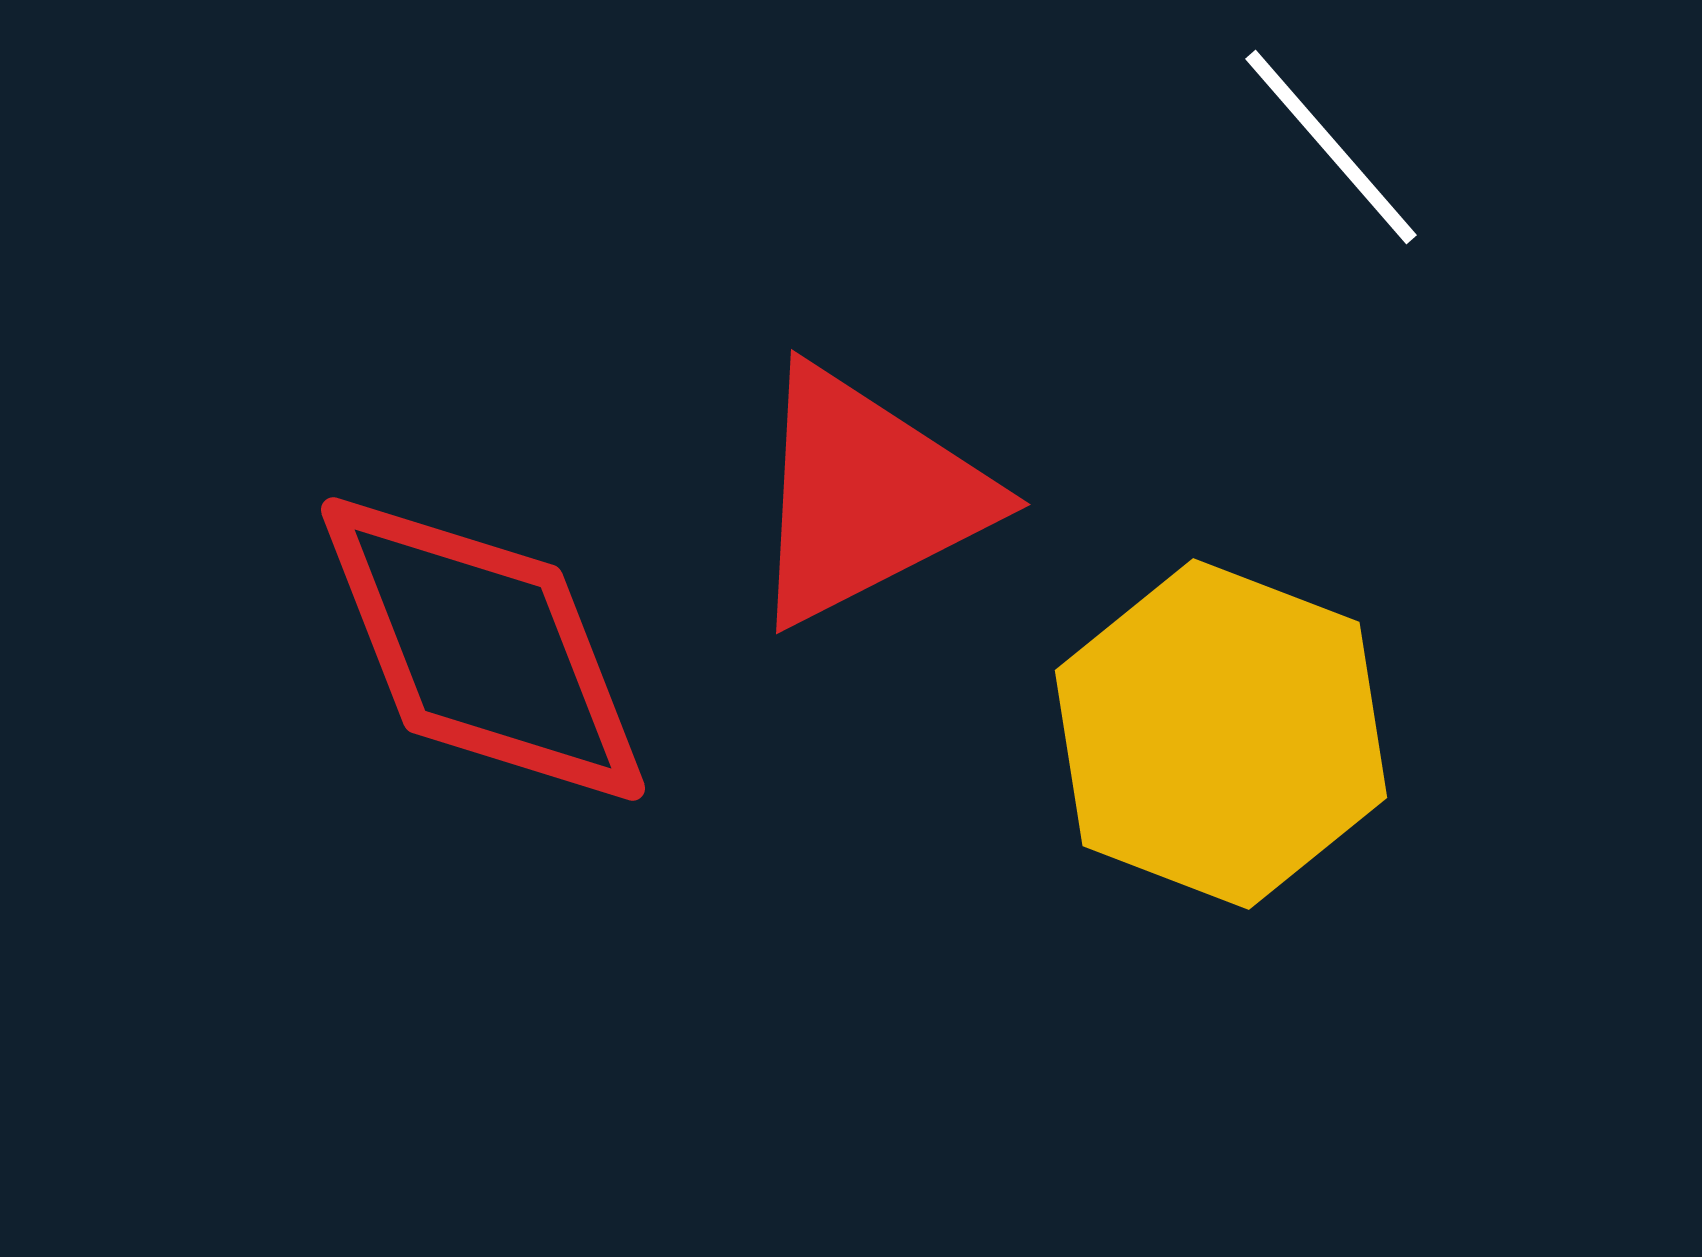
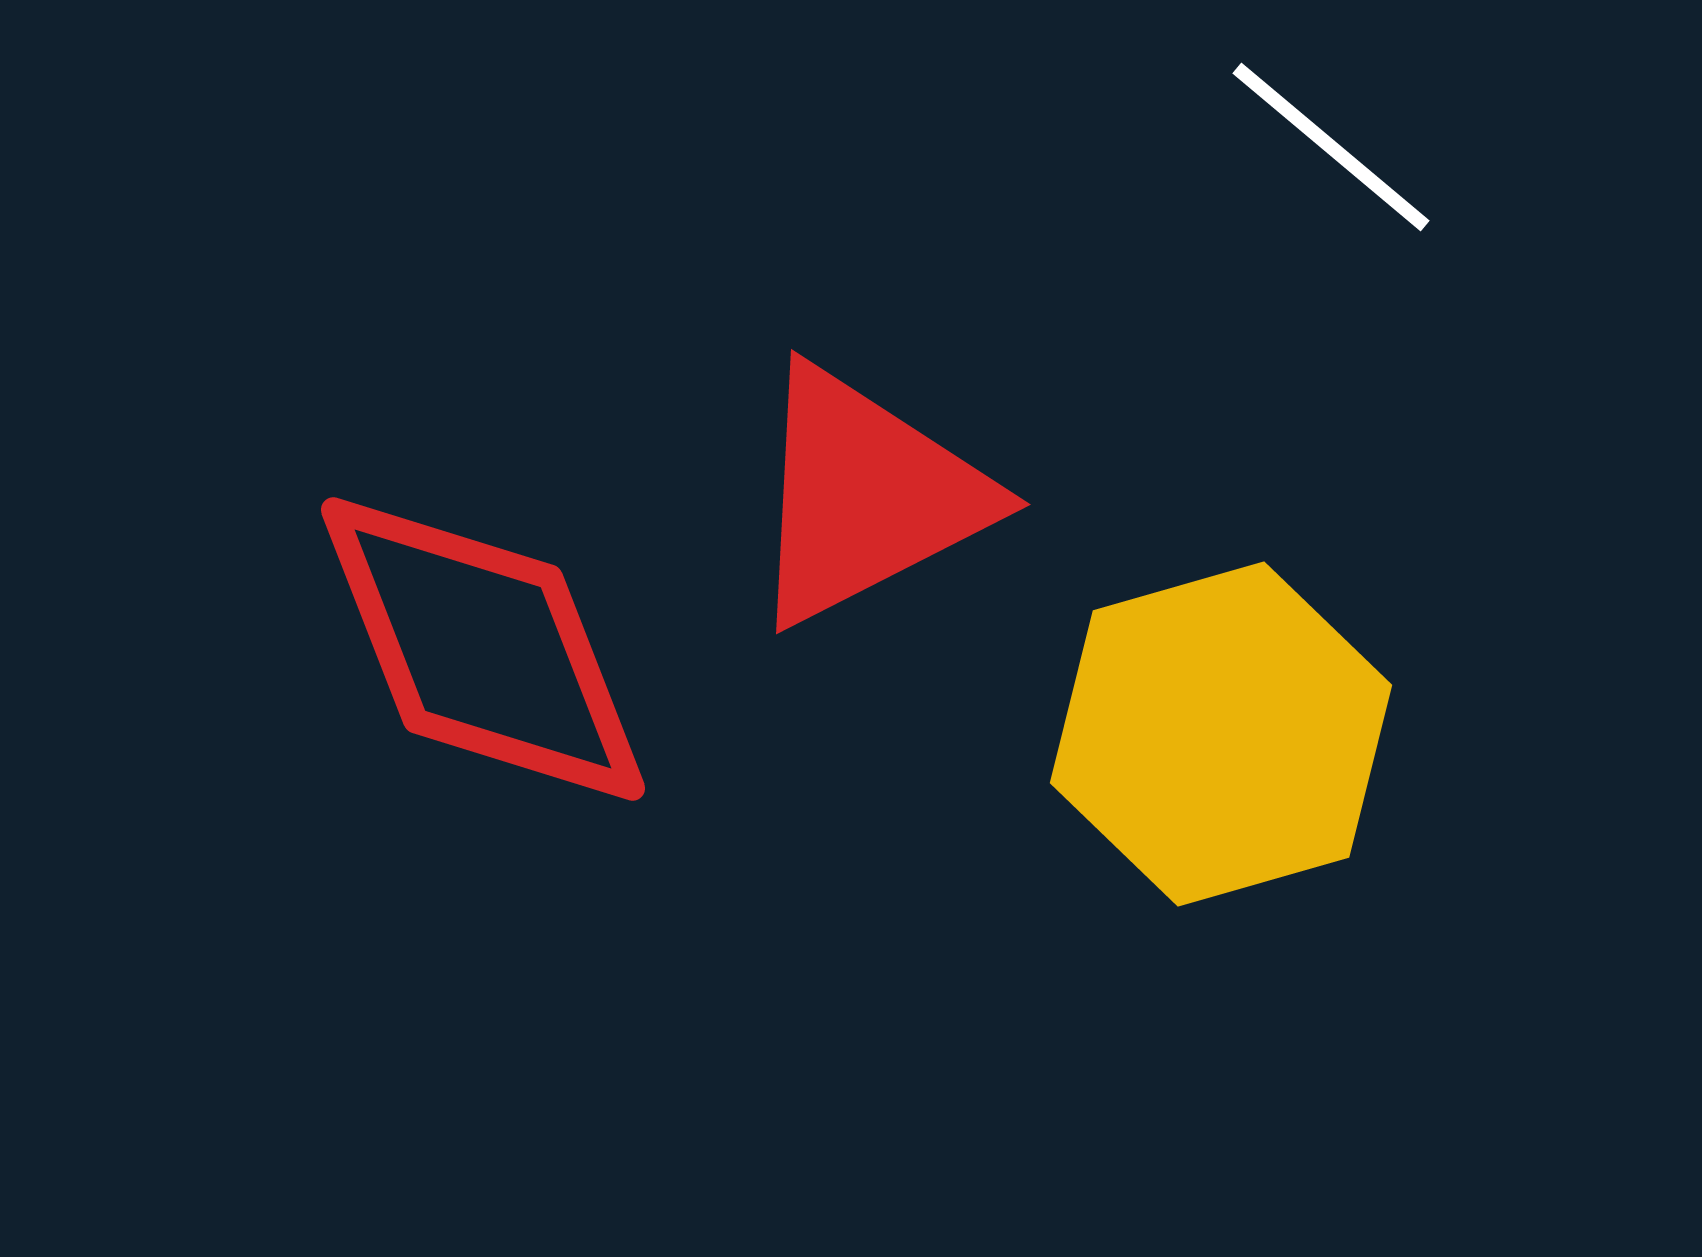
white line: rotated 9 degrees counterclockwise
yellow hexagon: rotated 23 degrees clockwise
